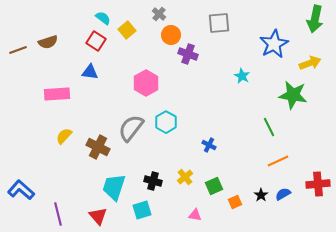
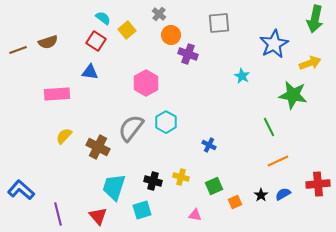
yellow cross: moved 4 px left; rotated 35 degrees counterclockwise
